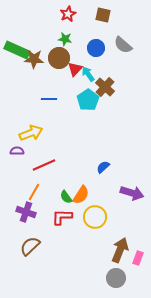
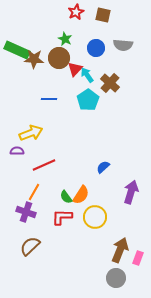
red star: moved 8 px right, 2 px up
green star: rotated 16 degrees clockwise
gray semicircle: rotated 36 degrees counterclockwise
cyan arrow: moved 1 px left, 1 px down
brown cross: moved 5 px right, 4 px up
purple arrow: moved 1 px left, 1 px up; rotated 90 degrees counterclockwise
